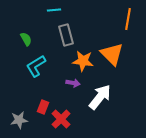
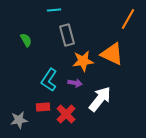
orange line: rotated 20 degrees clockwise
gray rectangle: moved 1 px right
green semicircle: moved 1 px down
orange triangle: rotated 20 degrees counterclockwise
orange star: rotated 15 degrees counterclockwise
cyan L-shape: moved 13 px right, 14 px down; rotated 25 degrees counterclockwise
purple arrow: moved 2 px right
white arrow: moved 2 px down
red rectangle: rotated 64 degrees clockwise
red cross: moved 5 px right, 5 px up
